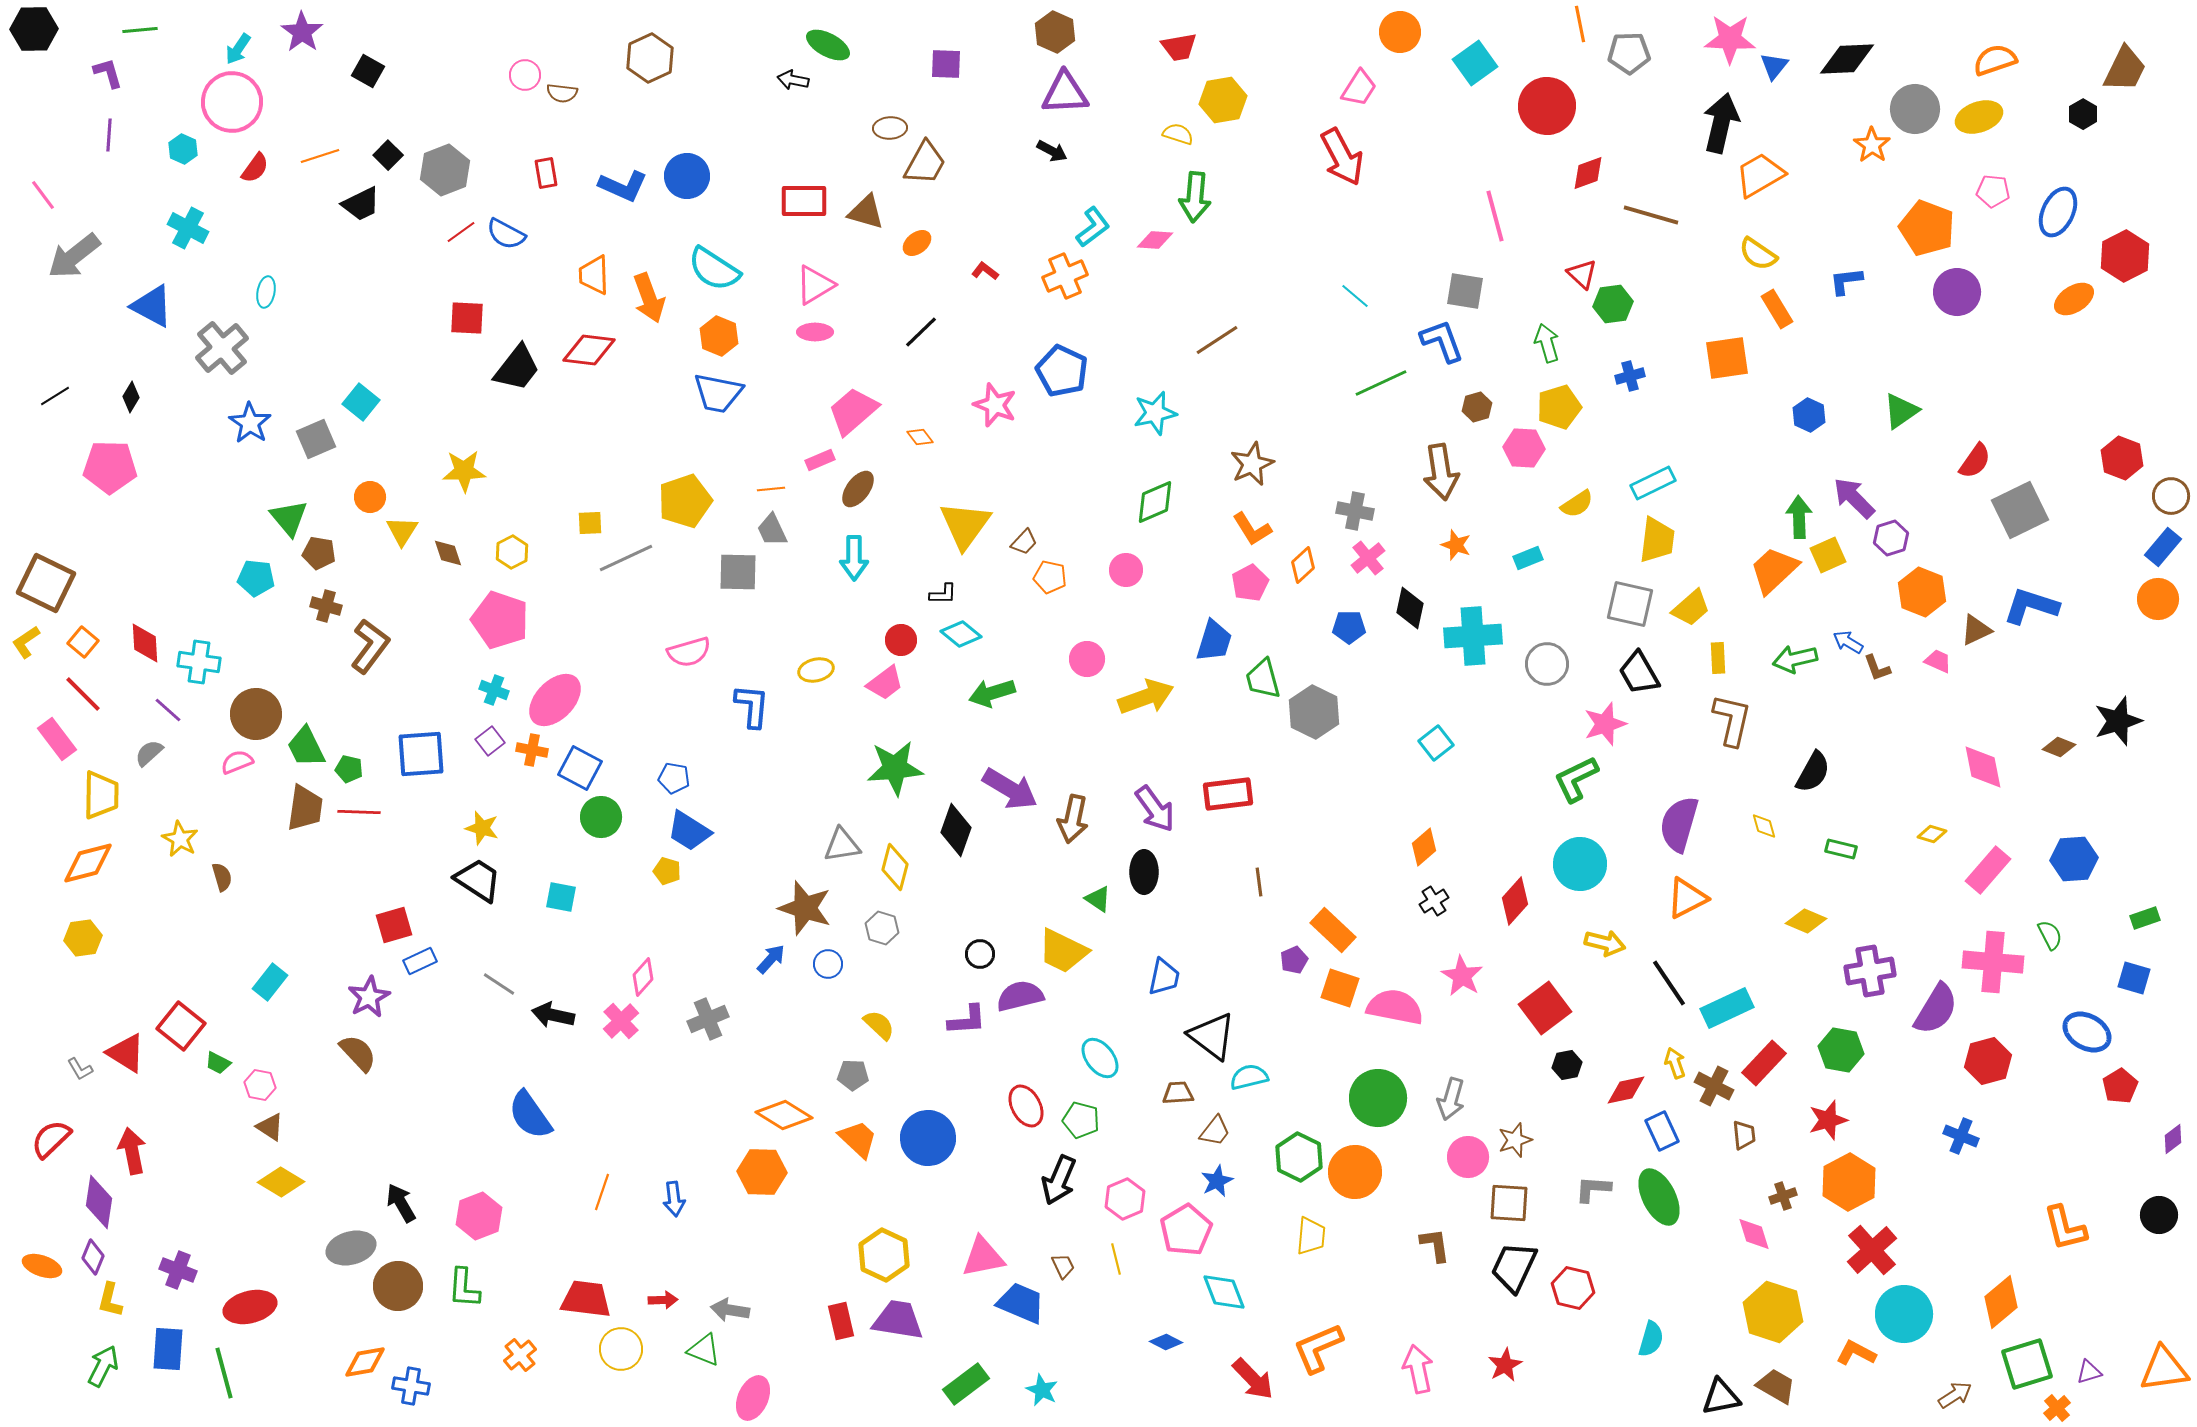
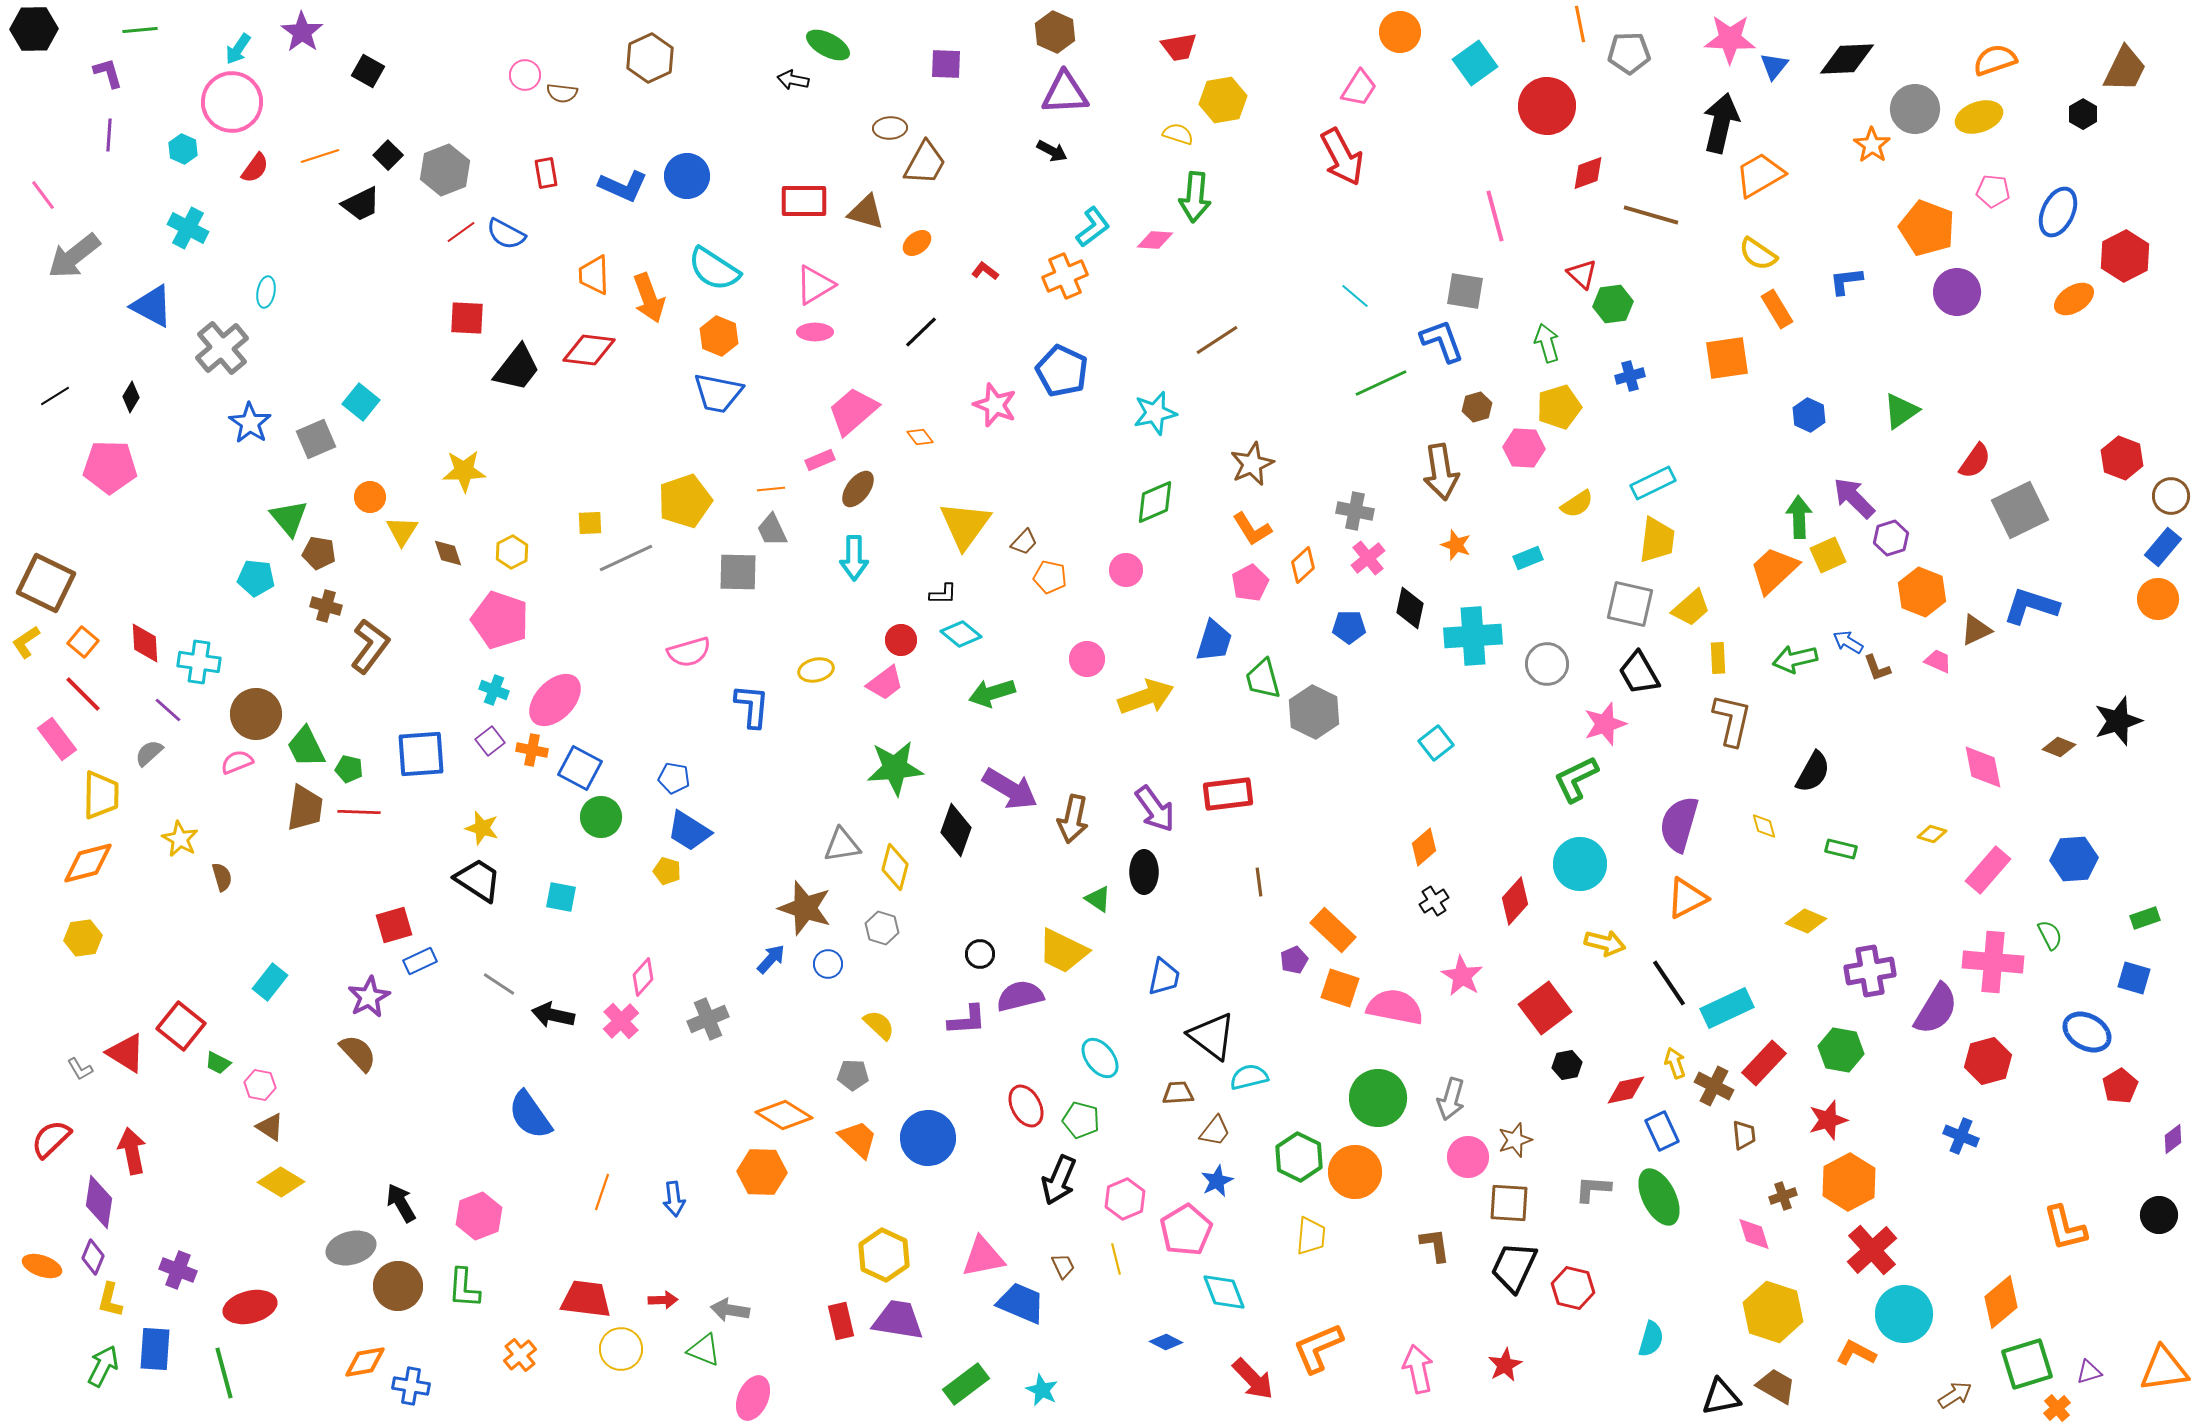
blue rectangle at (168, 1349): moved 13 px left
